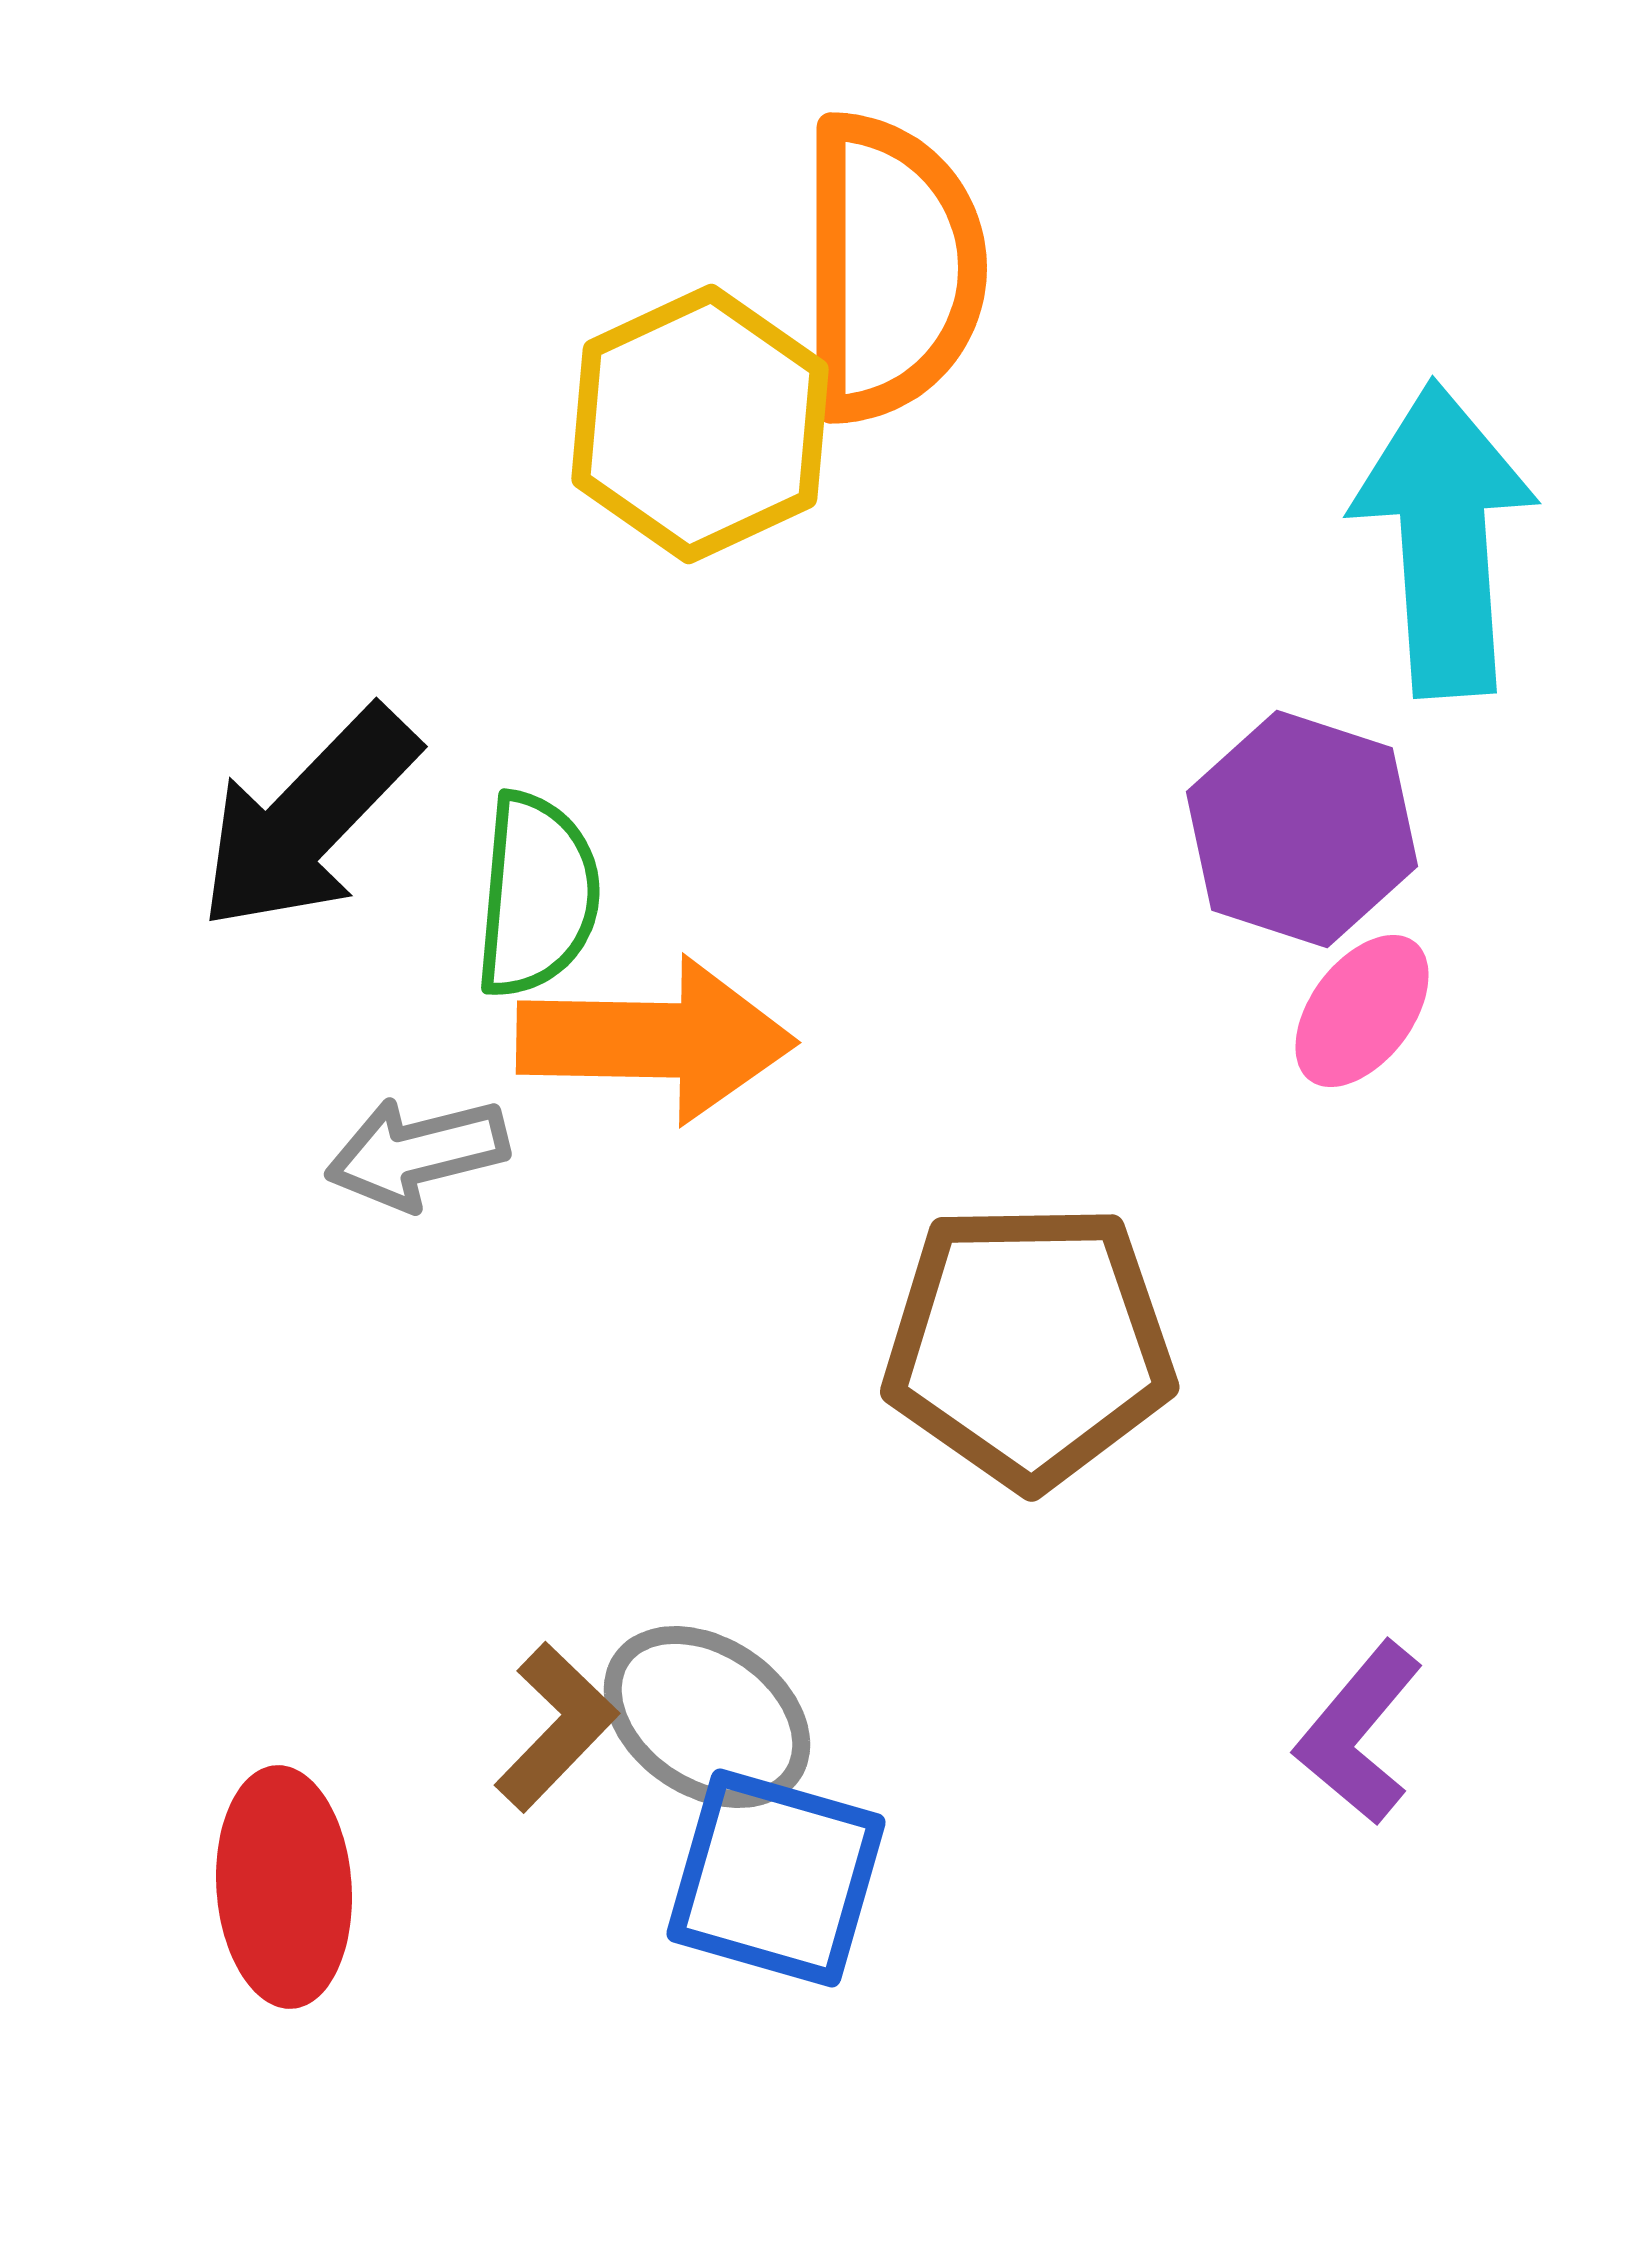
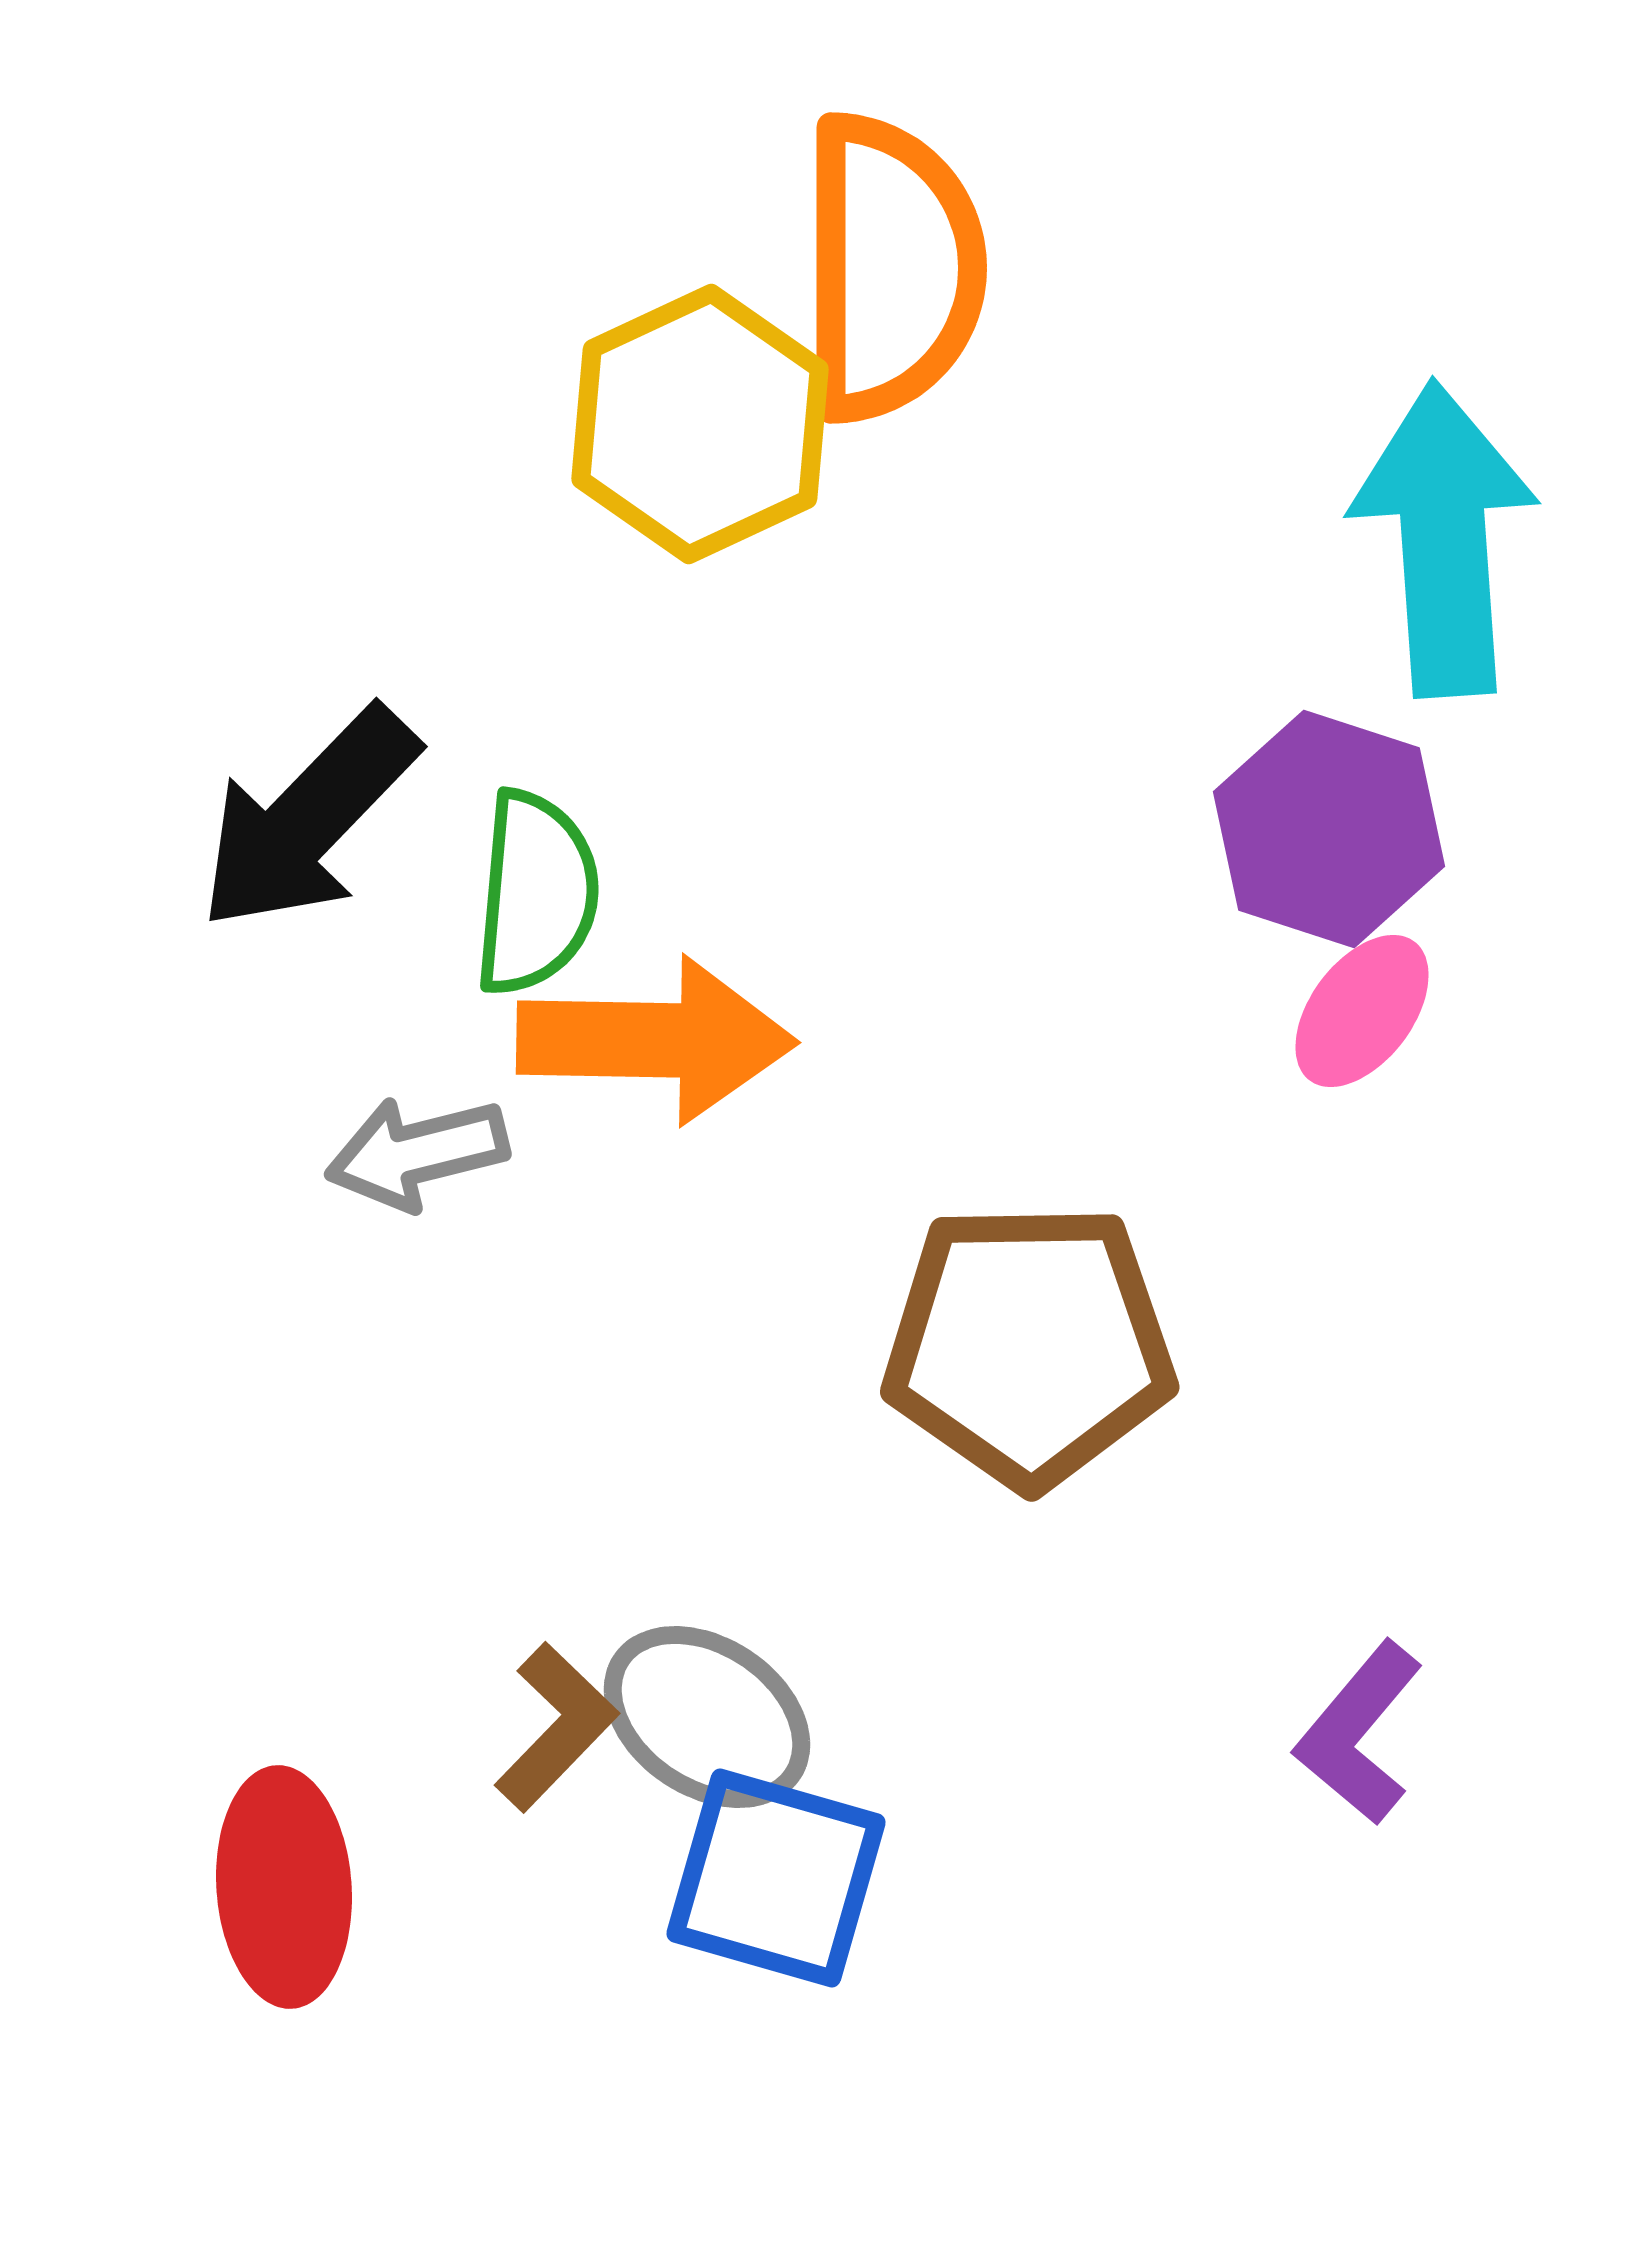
purple hexagon: moved 27 px right
green semicircle: moved 1 px left, 2 px up
